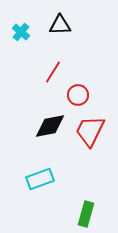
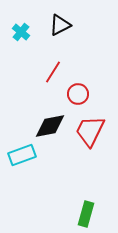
black triangle: rotated 25 degrees counterclockwise
red circle: moved 1 px up
cyan rectangle: moved 18 px left, 24 px up
